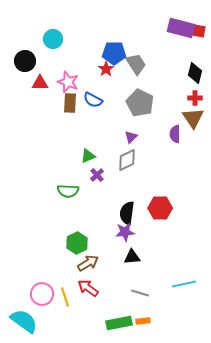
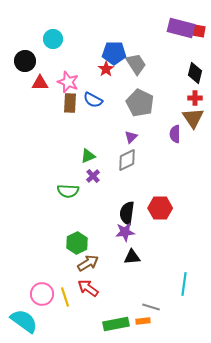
purple cross: moved 4 px left, 1 px down
cyan line: rotated 70 degrees counterclockwise
gray line: moved 11 px right, 14 px down
green rectangle: moved 3 px left, 1 px down
